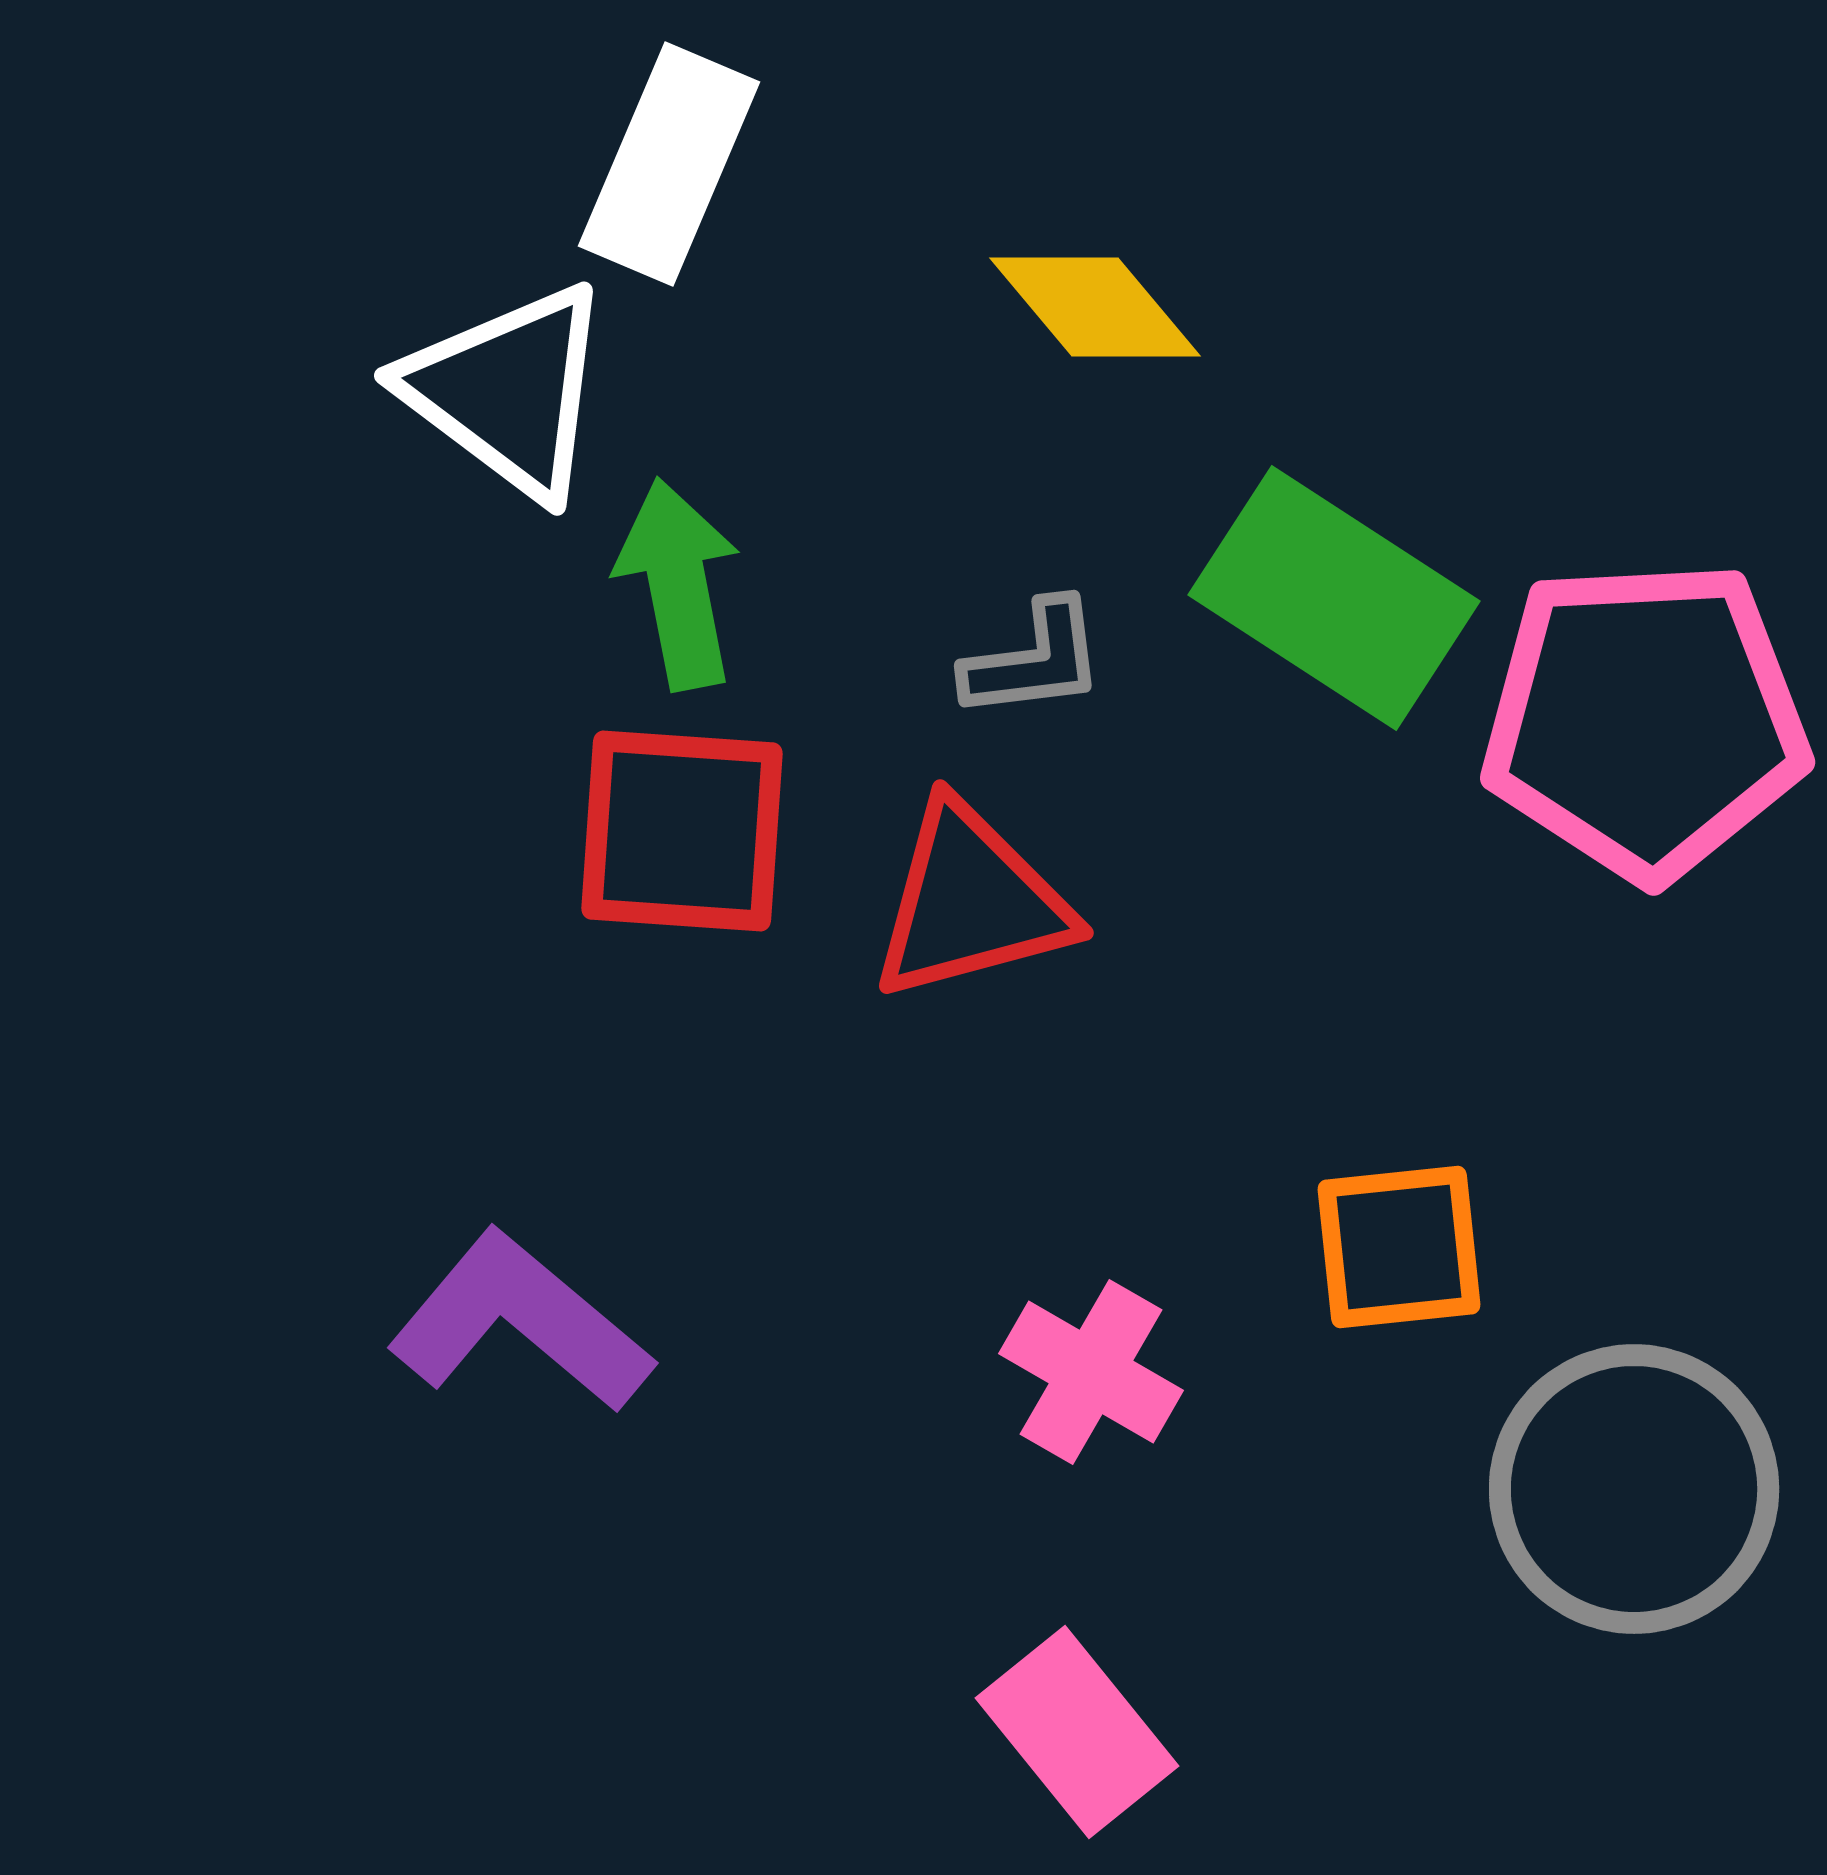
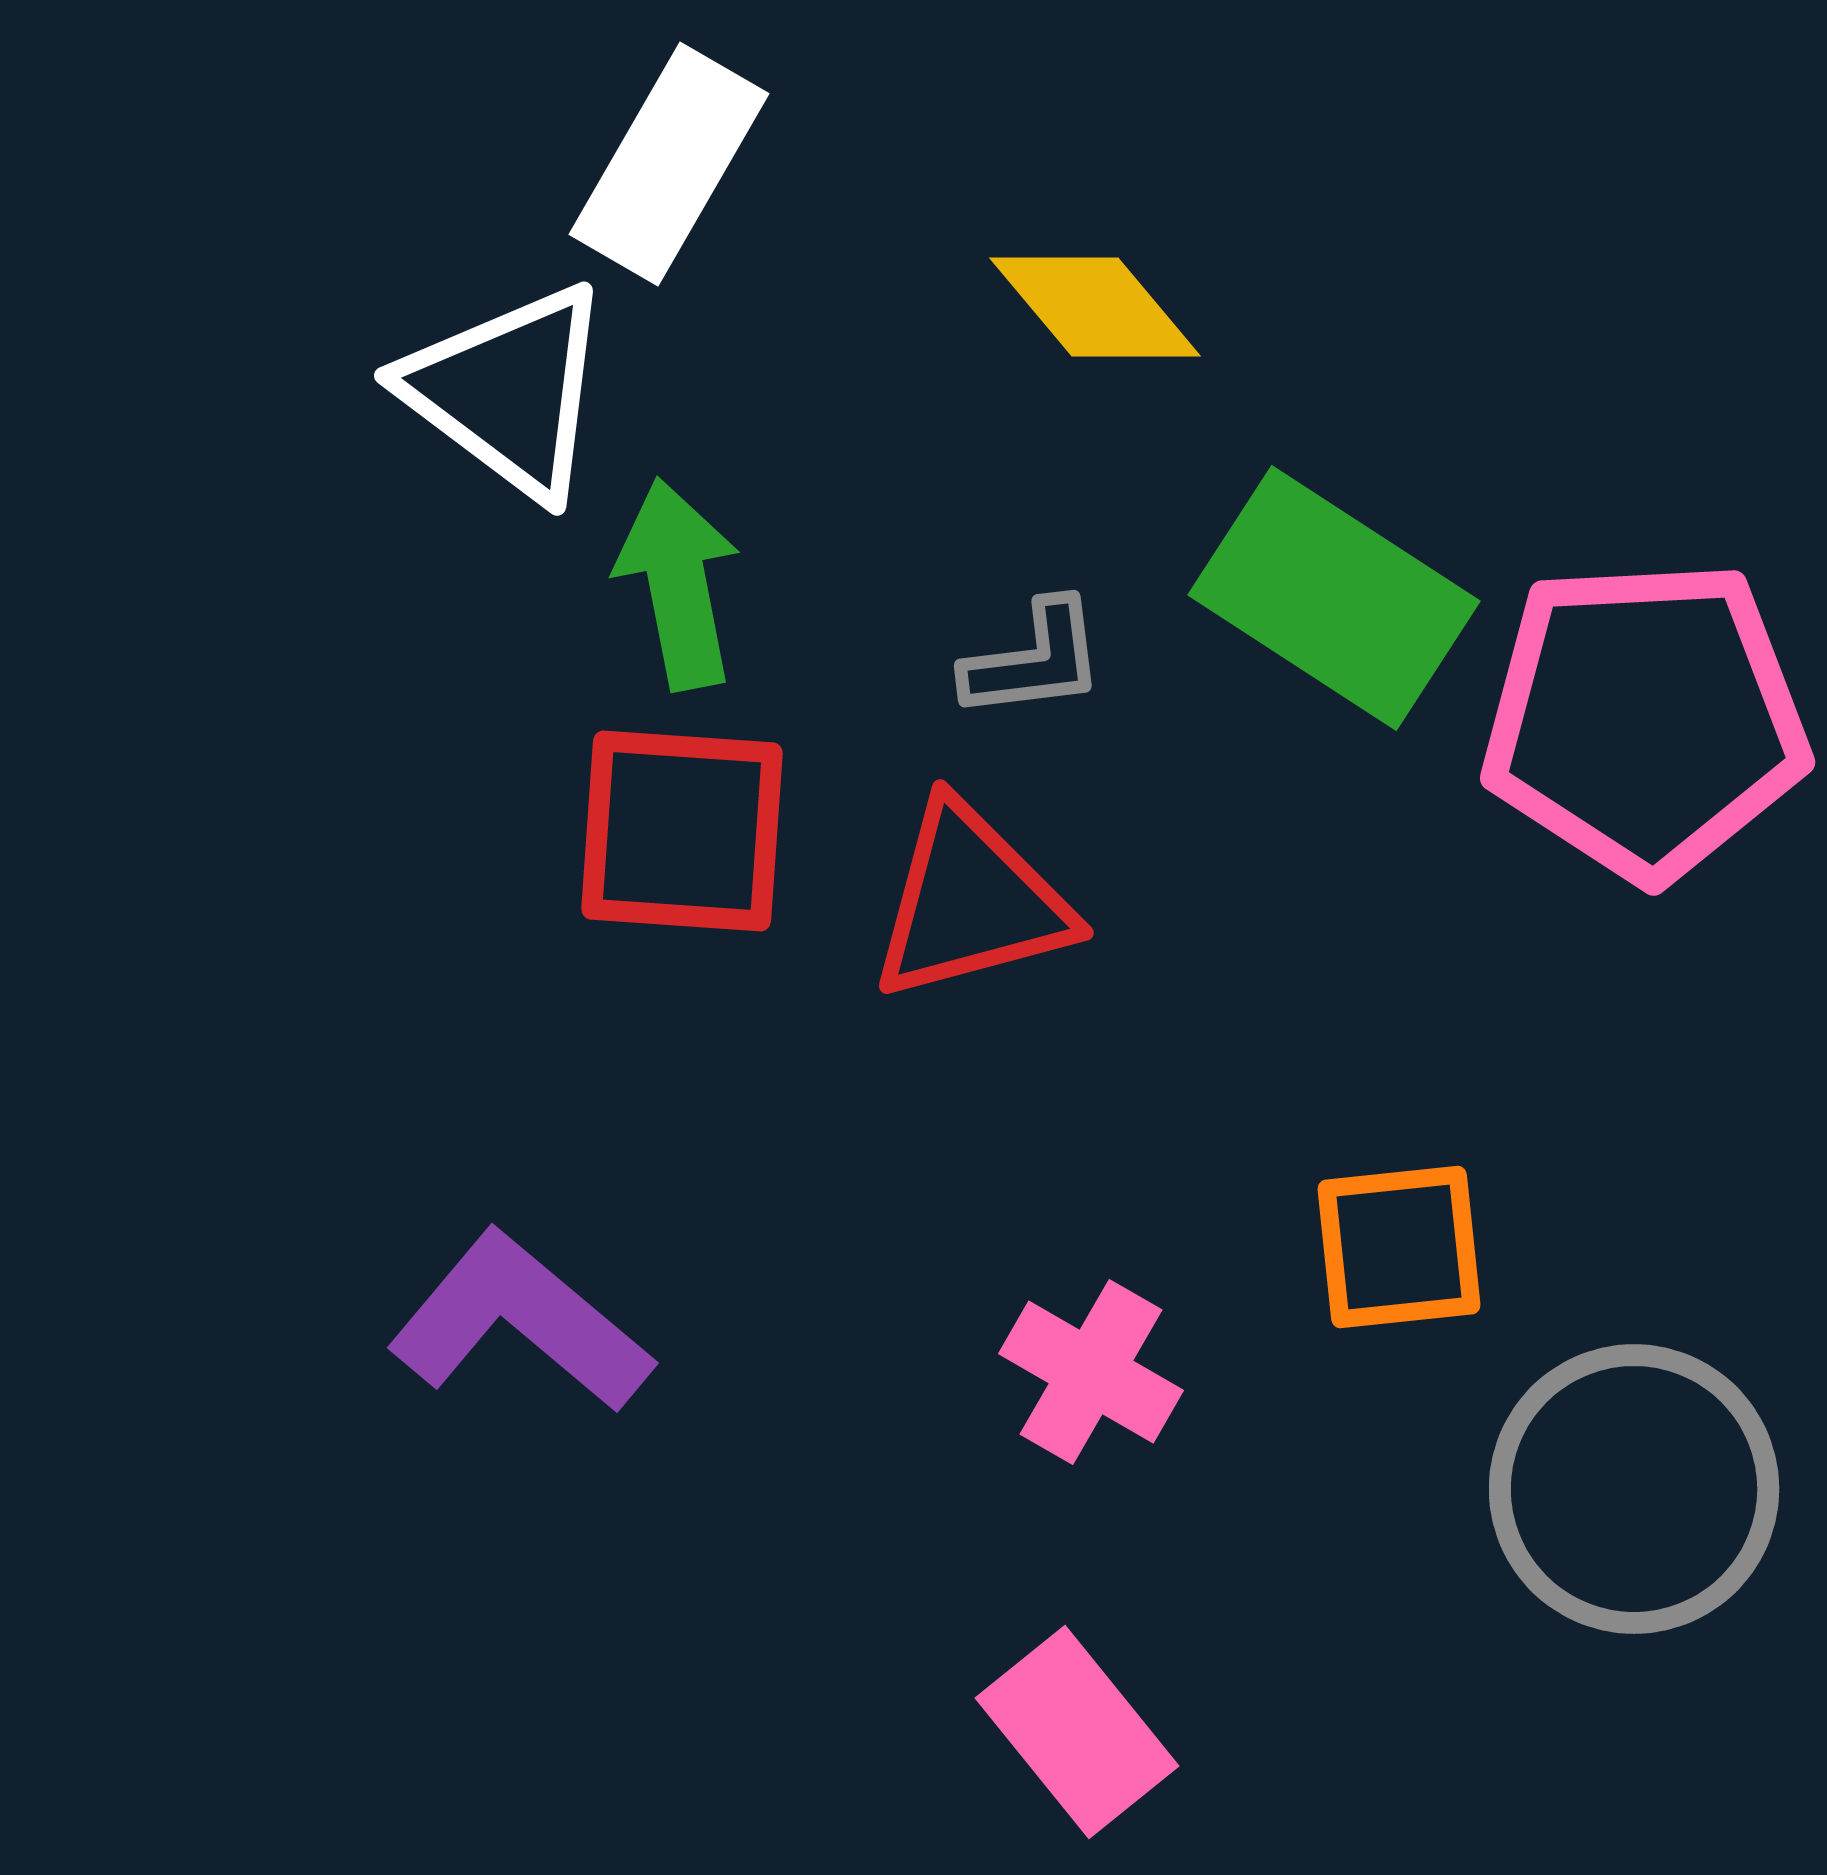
white rectangle: rotated 7 degrees clockwise
